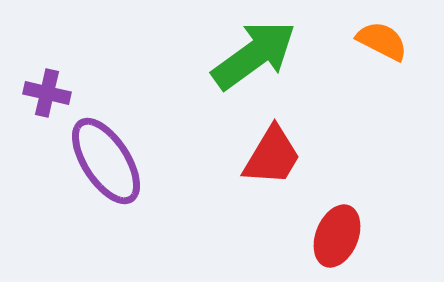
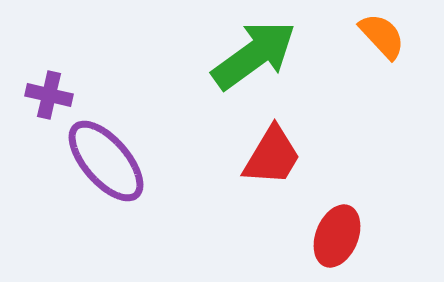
orange semicircle: moved 5 px up; rotated 20 degrees clockwise
purple cross: moved 2 px right, 2 px down
purple ellipse: rotated 8 degrees counterclockwise
